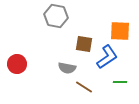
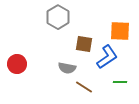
gray hexagon: moved 2 px right, 1 px down; rotated 20 degrees clockwise
